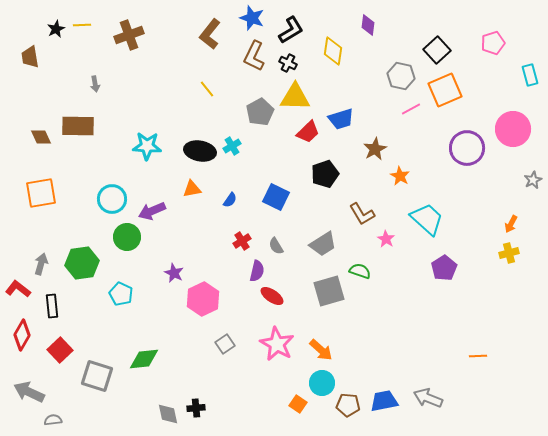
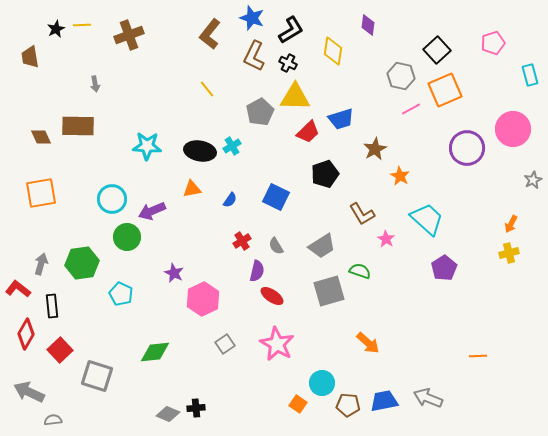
gray trapezoid at (323, 244): moved 1 px left, 2 px down
red diamond at (22, 335): moved 4 px right, 1 px up
orange arrow at (321, 350): moved 47 px right, 7 px up
green diamond at (144, 359): moved 11 px right, 7 px up
gray diamond at (168, 414): rotated 55 degrees counterclockwise
